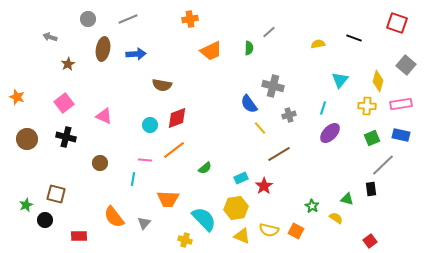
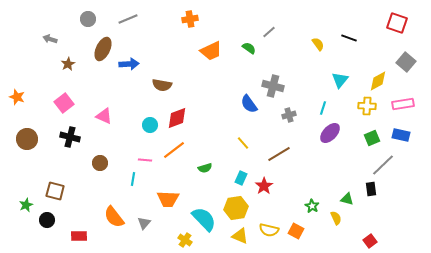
gray arrow at (50, 37): moved 2 px down
black line at (354, 38): moved 5 px left
yellow semicircle at (318, 44): rotated 64 degrees clockwise
green semicircle at (249, 48): rotated 56 degrees counterclockwise
brown ellipse at (103, 49): rotated 15 degrees clockwise
blue arrow at (136, 54): moved 7 px left, 10 px down
gray square at (406, 65): moved 3 px up
yellow diamond at (378, 81): rotated 45 degrees clockwise
pink rectangle at (401, 104): moved 2 px right
yellow line at (260, 128): moved 17 px left, 15 px down
black cross at (66, 137): moved 4 px right
green semicircle at (205, 168): rotated 24 degrees clockwise
cyan rectangle at (241, 178): rotated 40 degrees counterclockwise
brown square at (56, 194): moved 1 px left, 3 px up
yellow semicircle at (336, 218): rotated 32 degrees clockwise
black circle at (45, 220): moved 2 px right
yellow triangle at (242, 236): moved 2 px left
yellow cross at (185, 240): rotated 16 degrees clockwise
